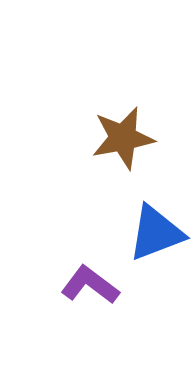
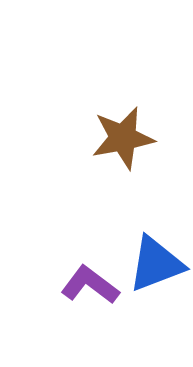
blue triangle: moved 31 px down
